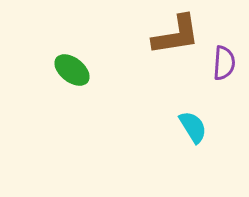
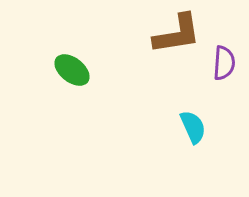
brown L-shape: moved 1 px right, 1 px up
cyan semicircle: rotated 8 degrees clockwise
